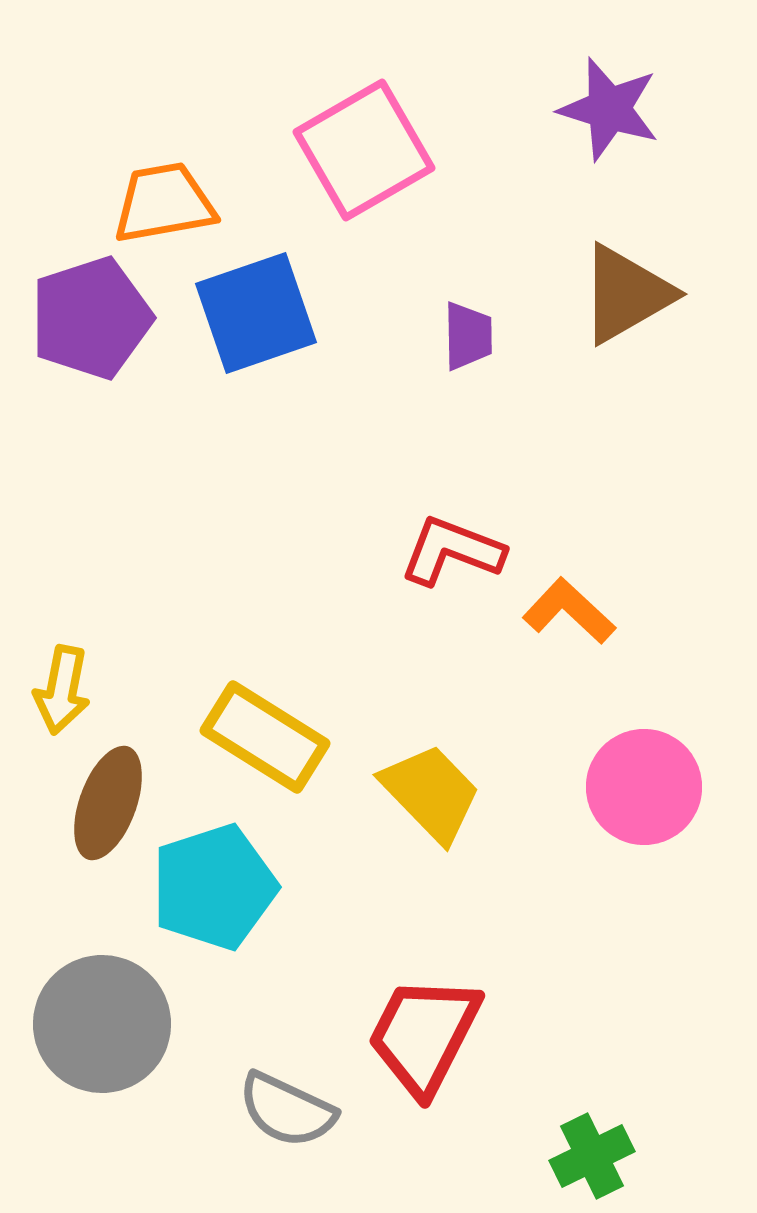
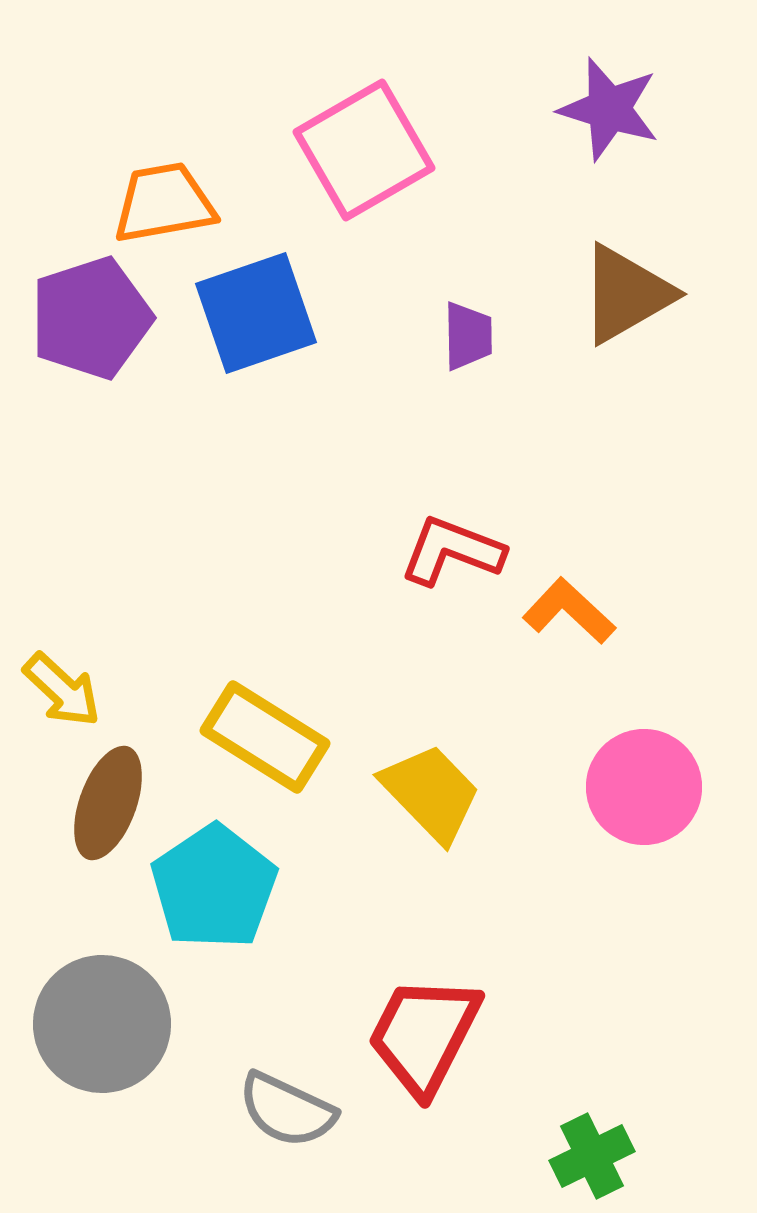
yellow arrow: rotated 58 degrees counterclockwise
cyan pentagon: rotated 16 degrees counterclockwise
